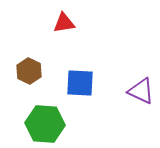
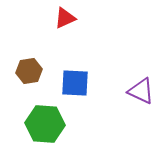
red triangle: moved 1 px right, 5 px up; rotated 15 degrees counterclockwise
brown hexagon: rotated 25 degrees clockwise
blue square: moved 5 px left
